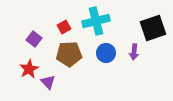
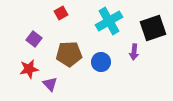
cyan cross: moved 13 px right; rotated 16 degrees counterclockwise
red square: moved 3 px left, 14 px up
blue circle: moved 5 px left, 9 px down
red star: rotated 18 degrees clockwise
purple triangle: moved 2 px right, 2 px down
